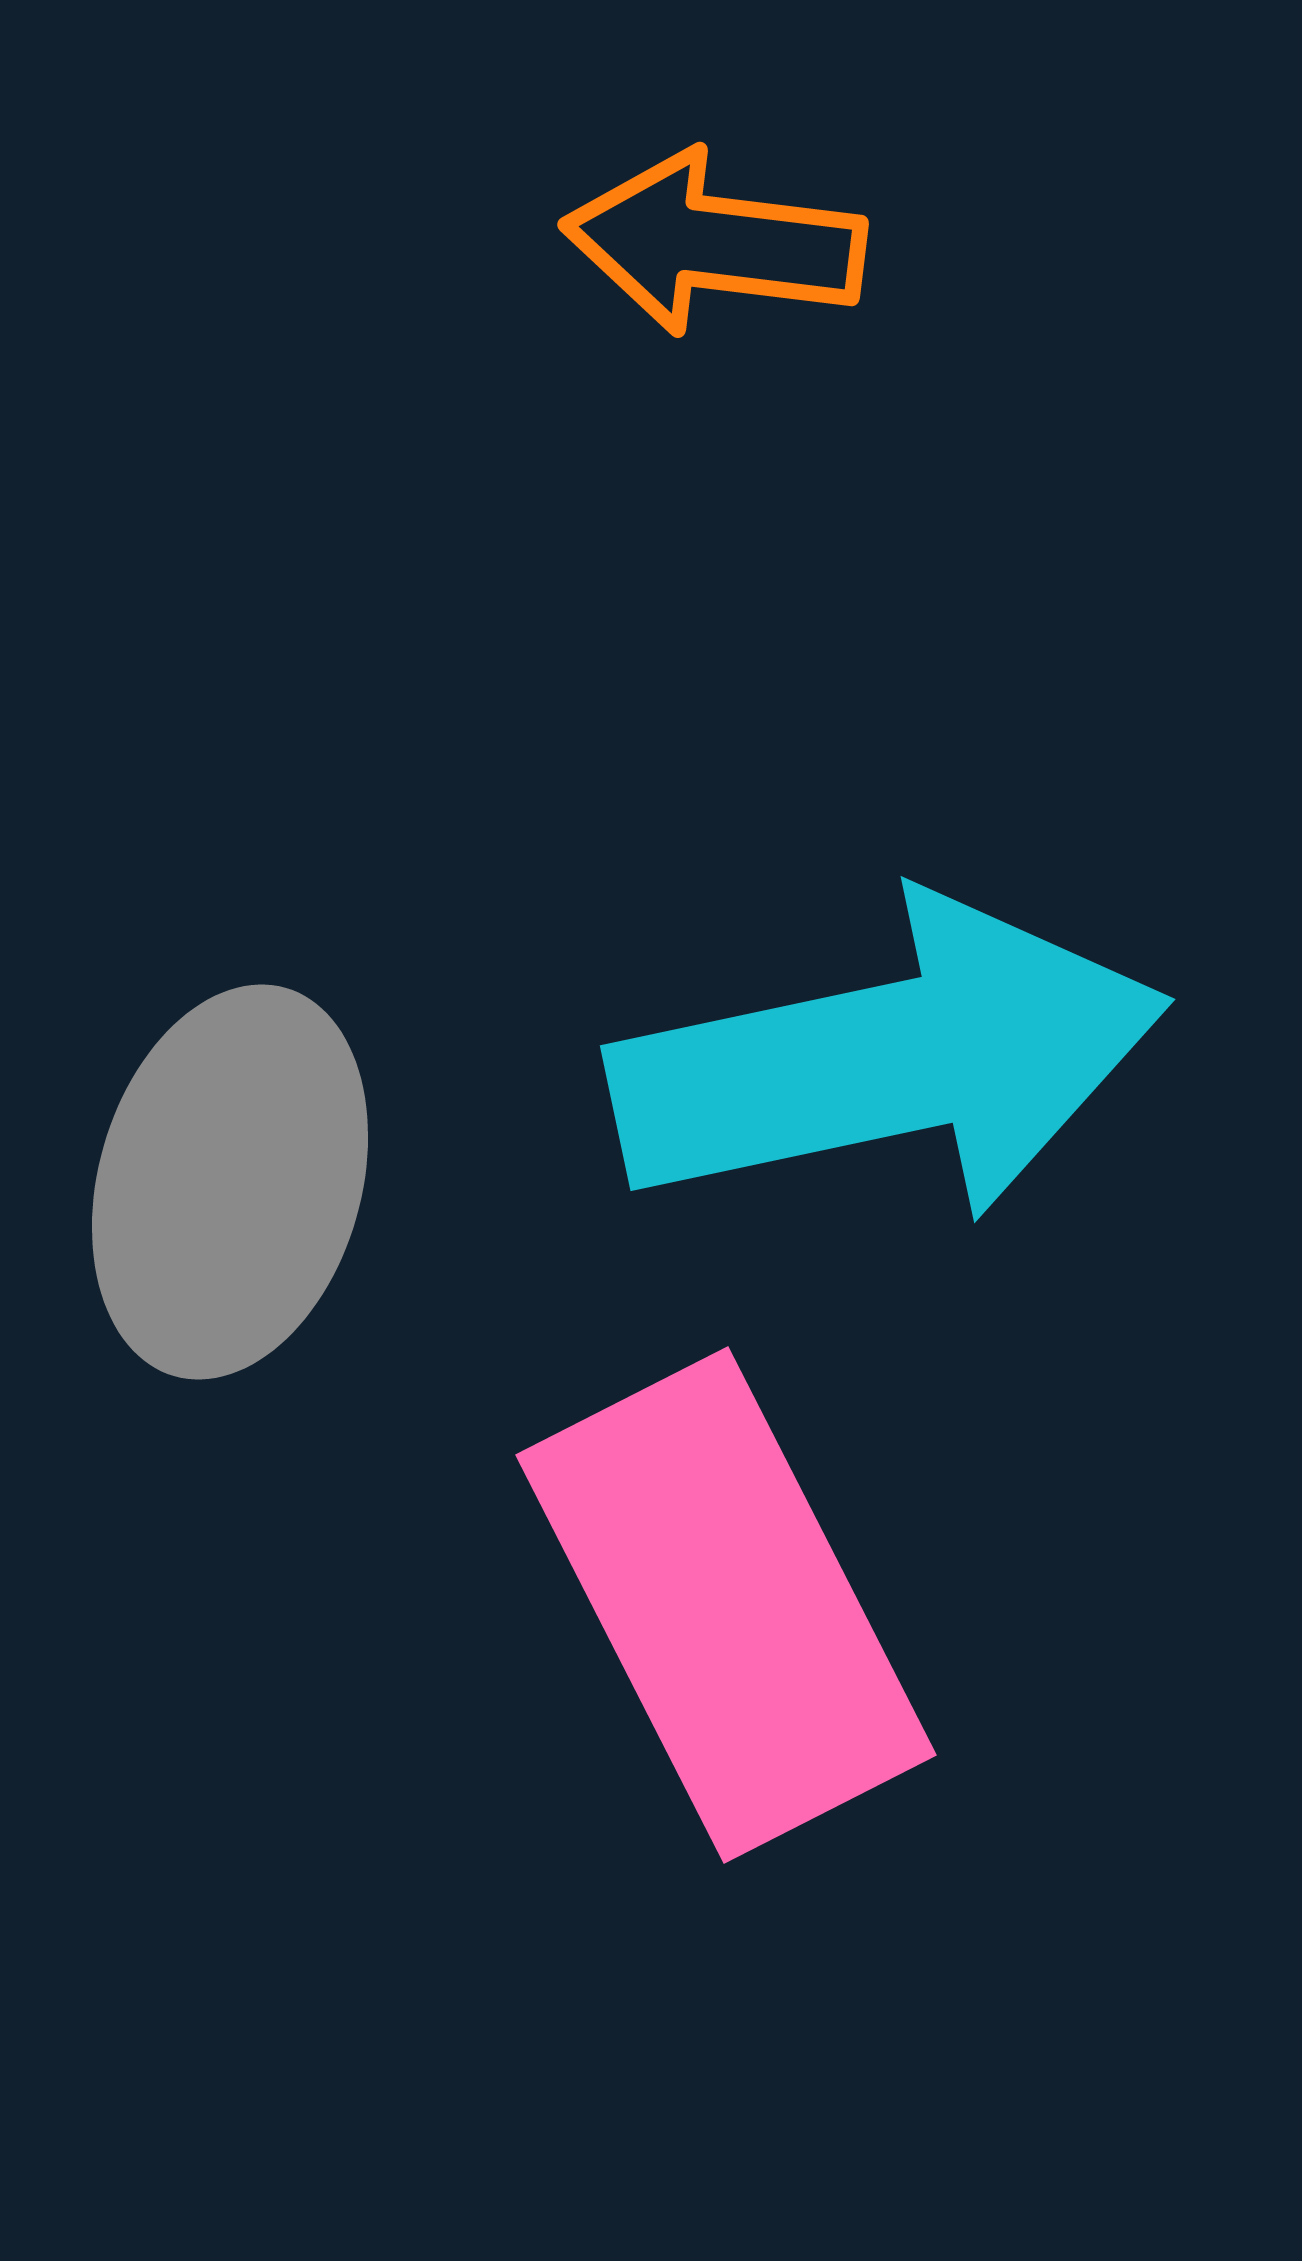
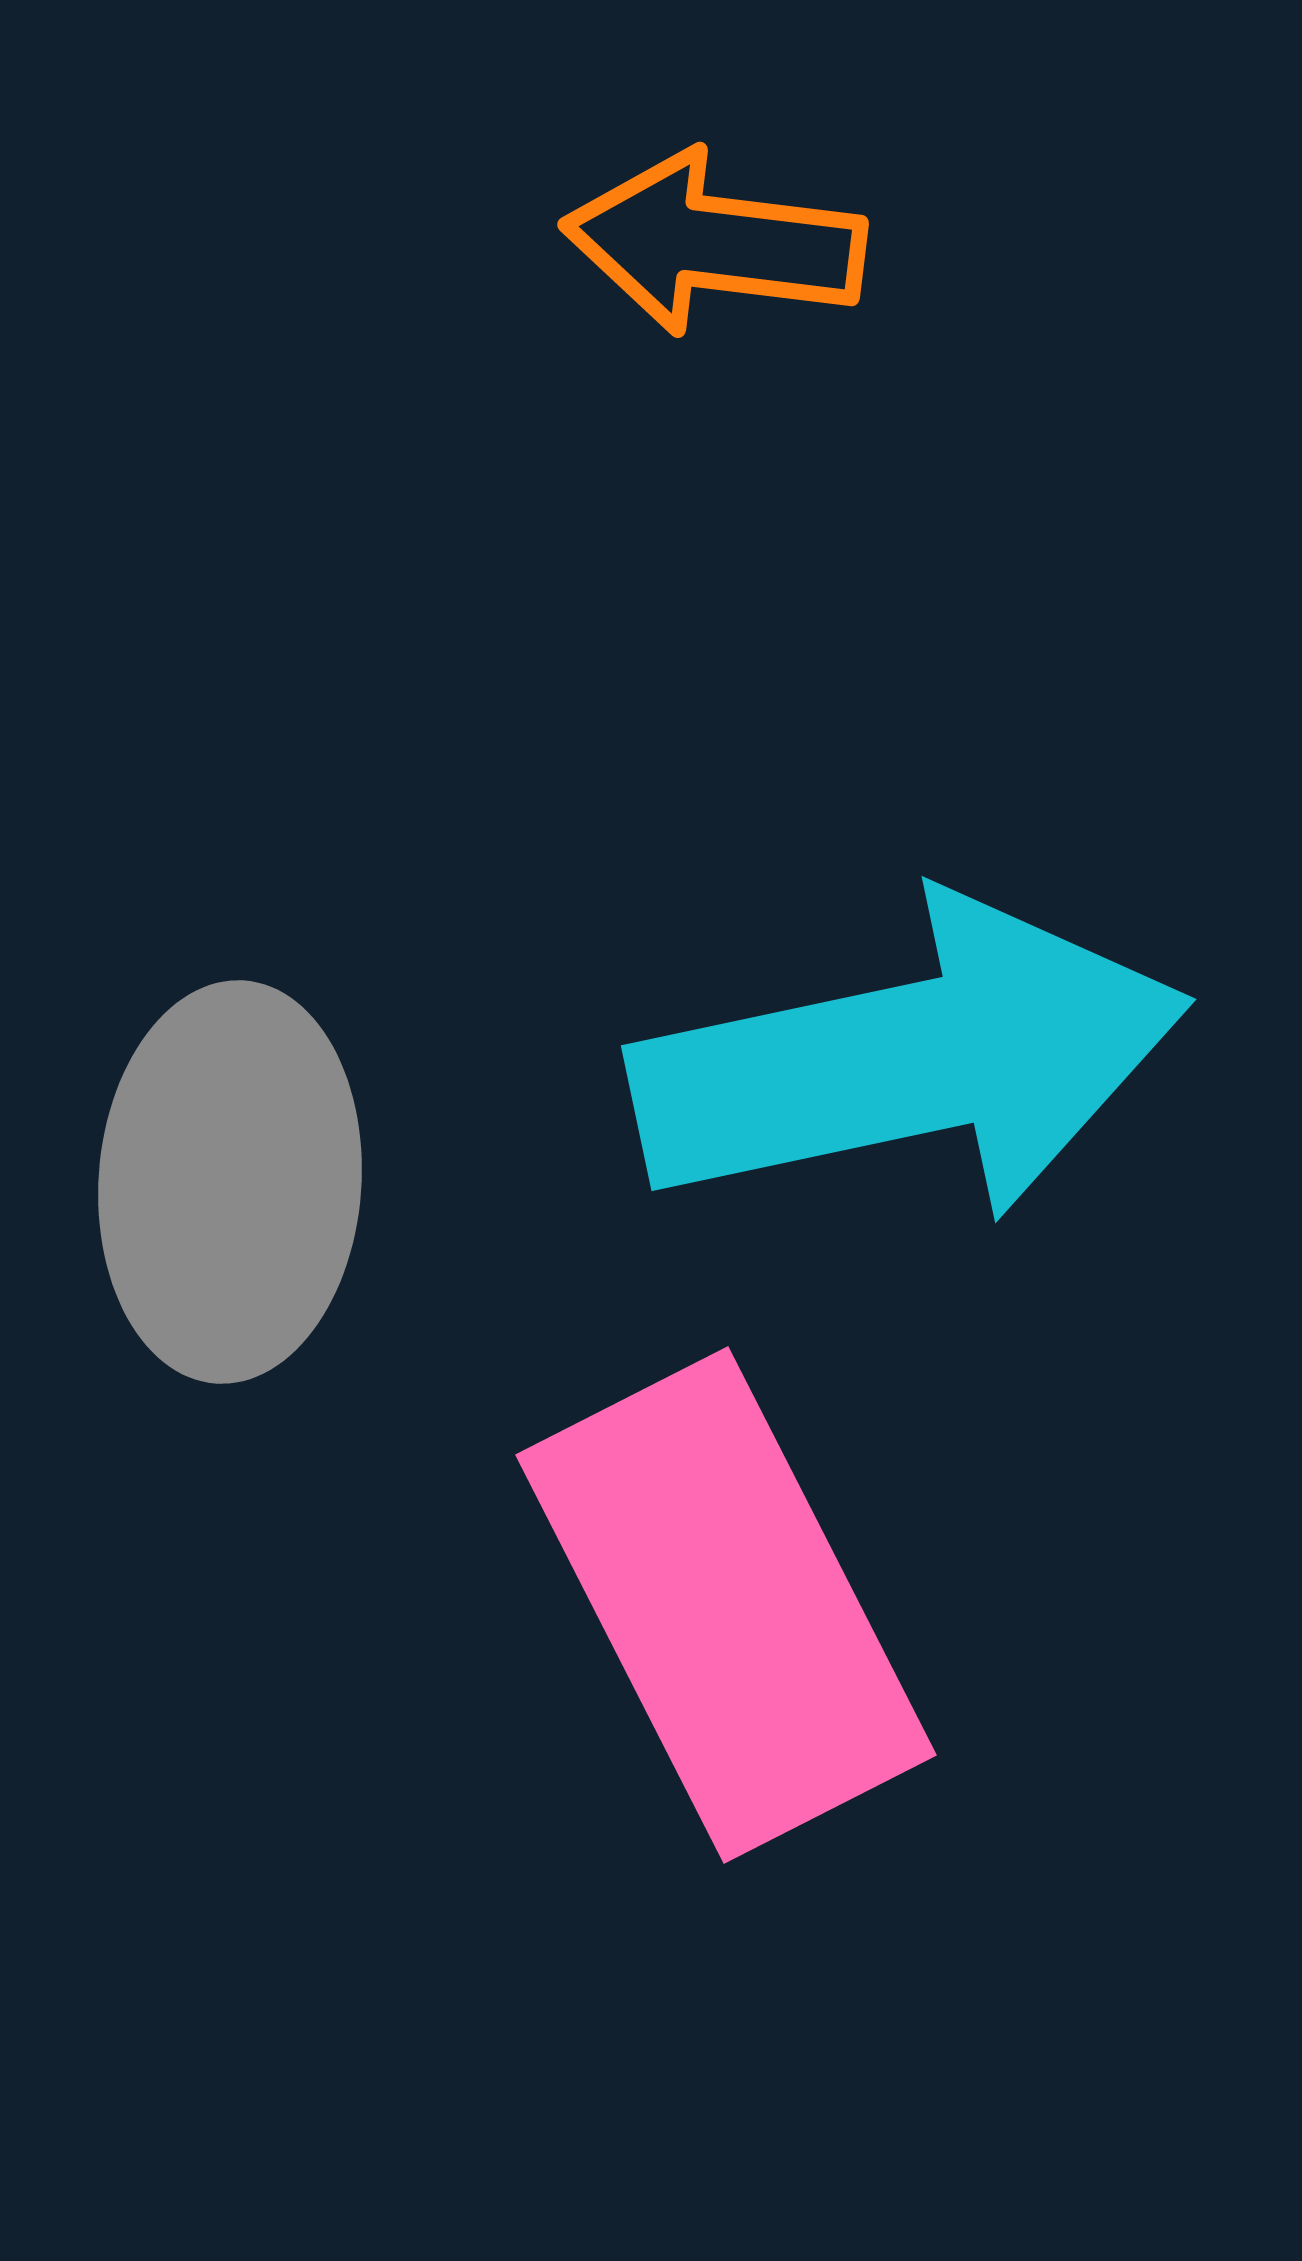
cyan arrow: moved 21 px right
gray ellipse: rotated 12 degrees counterclockwise
